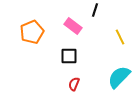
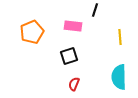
pink rectangle: rotated 30 degrees counterclockwise
yellow line: rotated 21 degrees clockwise
black square: rotated 18 degrees counterclockwise
cyan semicircle: rotated 45 degrees counterclockwise
